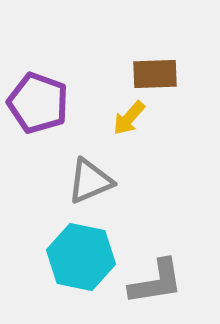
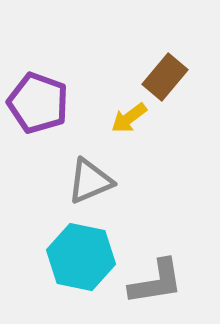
brown rectangle: moved 10 px right, 3 px down; rotated 48 degrees counterclockwise
yellow arrow: rotated 12 degrees clockwise
